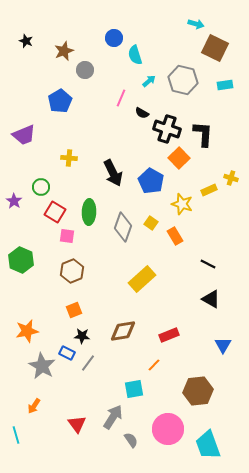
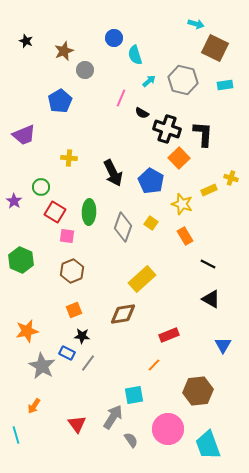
orange rectangle at (175, 236): moved 10 px right
brown diamond at (123, 331): moved 17 px up
cyan square at (134, 389): moved 6 px down
